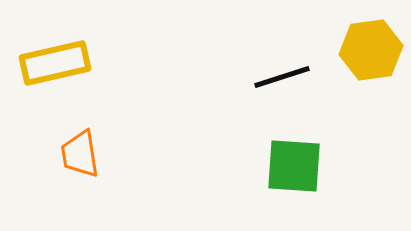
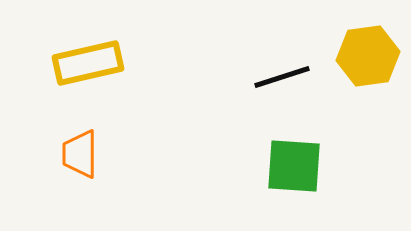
yellow hexagon: moved 3 px left, 6 px down
yellow rectangle: moved 33 px right
orange trapezoid: rotated 9 degrees clockwise
